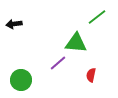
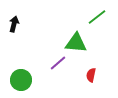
black arrow: rotated 112 degrees clockwise
